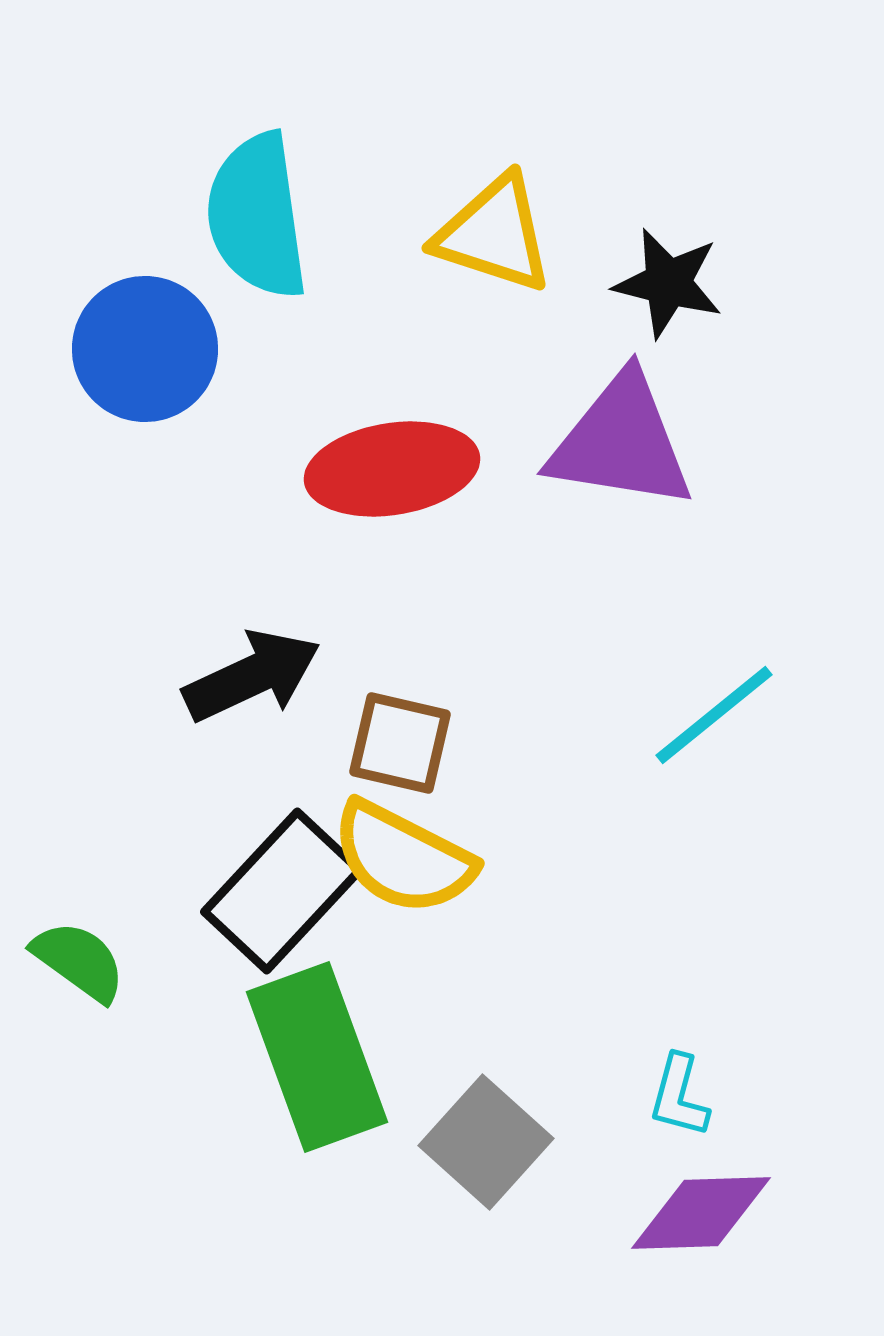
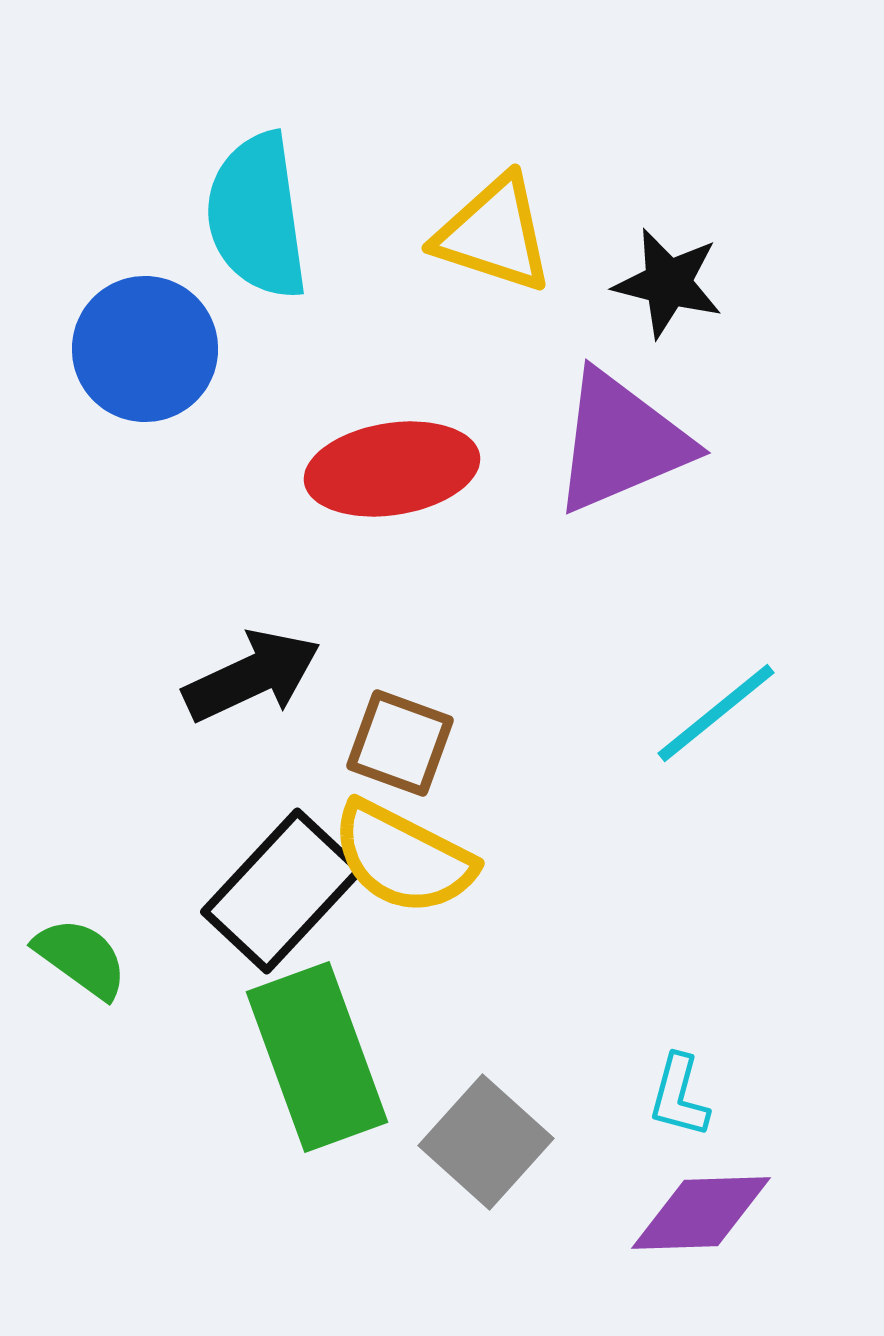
purple triangle: rotated 32 degrees counterclockwise
cyan line: moved 2 px right, 2 px up
brown square: rotated 7 degrees clockwise
green semicircle: moved 2 px right, 3 px up
